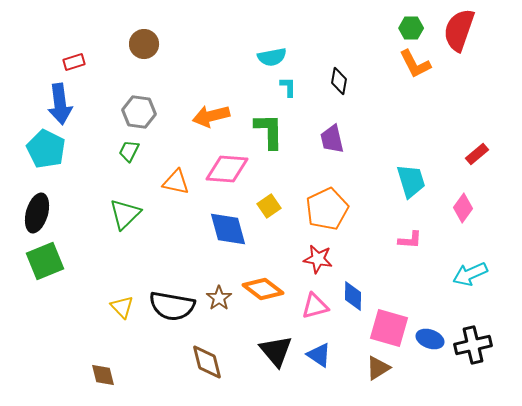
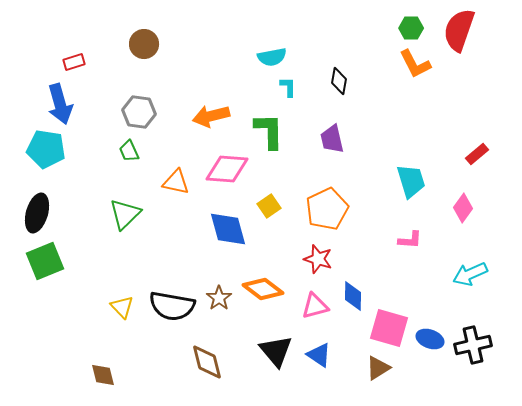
blue arrow at (60, 104): rotated 9 degrees counterclockwise
cyan pentagon at (46, 149): rotated 18 degrees counterclockwise
green trapezoid at (129, 151): rotated 50 degrees counterclockwise
red star at (318, 259): rotated 8 degrees clockwise
